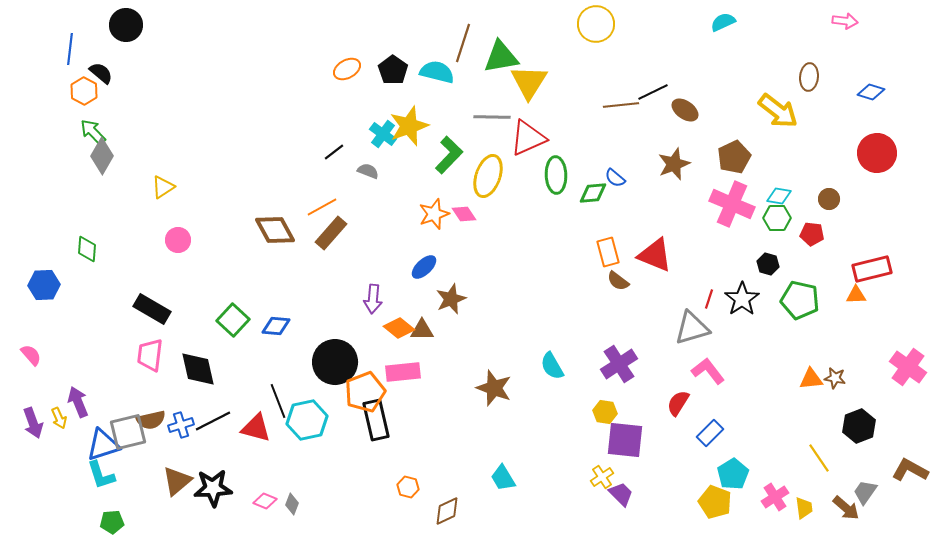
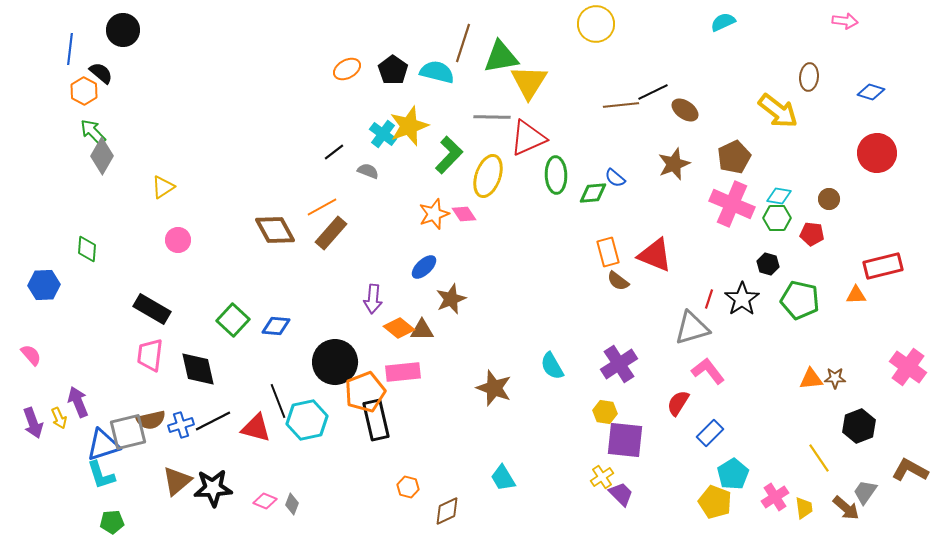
black circle at (126, 25): moved 3 px left, 5 px down
red rectangle at (872, 269): moved 11 px right, 3 px up
brown star at (835, 378): rotated 10 degrees counterclockwise
